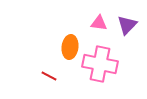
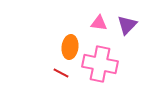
red line: moved 12 px right, 3 px up
